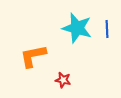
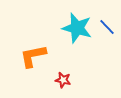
blue line: moved 2 px up; rotated 42 degrees counterclockwise
